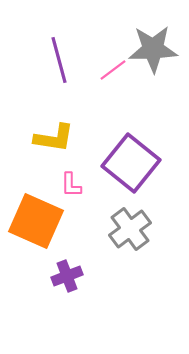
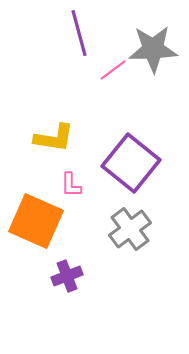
purple line: moved 20 px right, 27 px up
